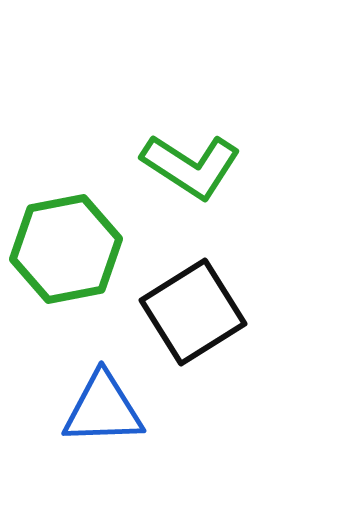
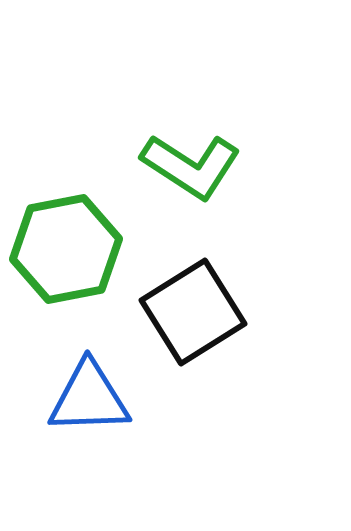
blue triangle: moved 14 px left, 11 px up
